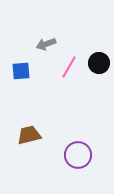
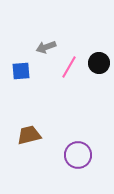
gray arrow: moved 3 px down
